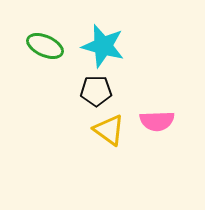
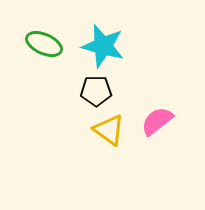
green ellipse: moved 1 px left, 2 px up
pink semicircle: rotated 144 degrees clockwise
